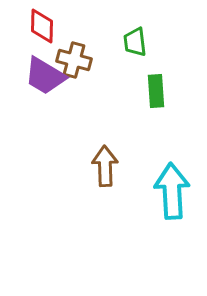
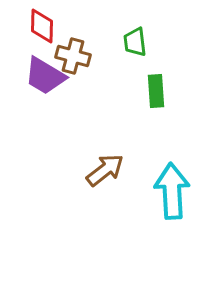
brown cross: moved 1 px left, 4 px up
brown arrow: moved 4 px down; rotated 54 degrees clockwise
